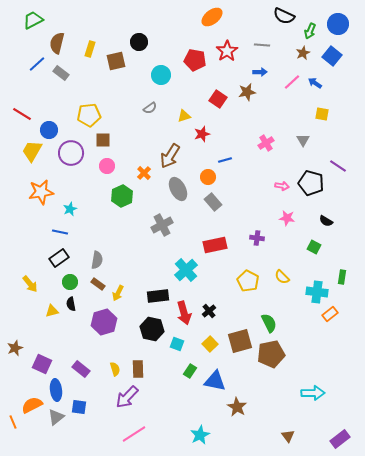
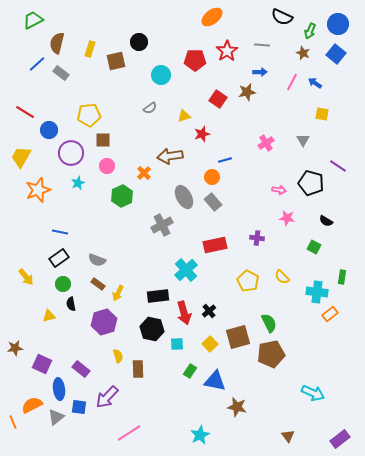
black semicircle at (284, 16): moved 2 px left, 1 px down
brown star at (303, 53): rotated 24 degrees counterclockwise
blue square at (332, 56): moved 4 px right, 2 px up
red pentagon at (195, 60): rotated 10 degrees counterclockwise
pink line at (292, 82): rotated 18 degrees counterclockwise
red line at (22, 114): moved 3 px right, 2 px up
yellow trapezoid at (32, 151): moved 11 px left, 6 px down
brown arrow at (170, 156): rotated 50 degrees clockwise
orange circle at (208, 177): moved 4 px right
pink arrow at (282, 186): moved 3 px left, 4 px down
gray ellipse at (178, 189): moved 6 px right, 8 px down
orange star at (41, 192): moved 3 px left, 2 px up; rotated 10 degrees counterclockwise
cyan star at (70, 209): moved 8 px right, 26 px up
gray semicircle at (97, 260): rotated 102 degrees clockwise
green circle at (70, 282): moved 7 px left, 2 px down
yellow arrow at (30, 284): moved 4 px left, 7 px up
yellow triangle at (52, 311): moved 3 px left, 5 px down
brown square at (240, 341): moved 2 px left, 4 px up
cyan square at (177, 344): rotated 24 degrees counterclockwise
brown star at (15, 348): rotated 14 degrees clockwise
yellow semicircle at (115, 369): moved 3 px right, 13 px up
blue ellipse at (56, 390): moved 3 px right, 1 px up
cyan arrow at (313, 393): rotated 25 degrees clockwise
purple arrow at (127, 397): moved 20 px left
brown star at (237, 407): rotated 18 degrees counterclockwise
pink line at (134, 434): moved 5 px left, 1 px up
